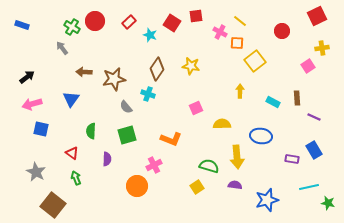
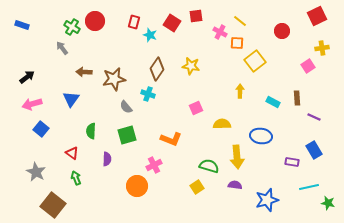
red rectangle at (129, 22): moved 5 px right; rotated 32 degrees counterclockwise
blue square at (41, 129): rotated 28 degrees clockwise
purple rectangle at (292, 159): moved 3 px down
